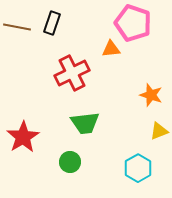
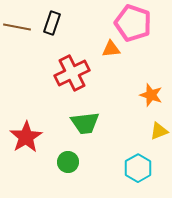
red star: moved 3 px right
green circle: moved 2 px left
